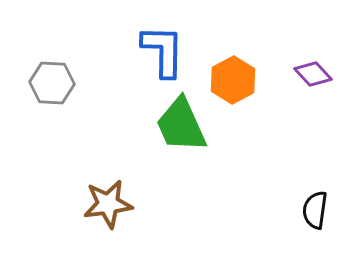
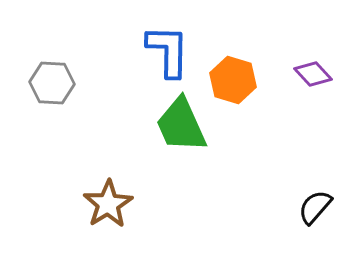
blue L-shape: moved 5 px right
orange hexagon: rotated 15 degrees counterclockwise
brown star: rotated 24 degrees counterclockwise
black semicircle: moved 3 px up; rotated 33 degrees clockwise
